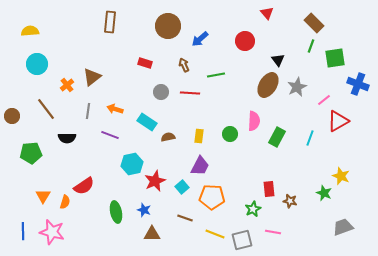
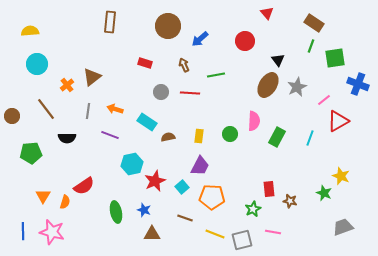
brown rectangle at (314, 23): rotated 12 degrees counterclockwise
